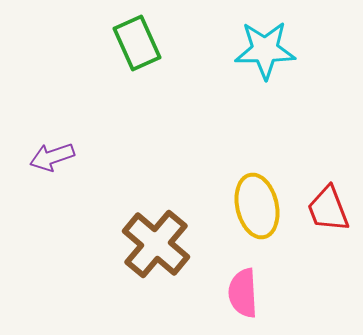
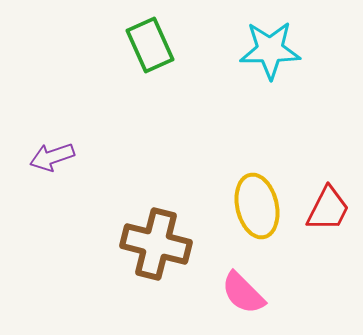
green rectangle: moved 13 px right, 2 px down
cyan star: moved 5 px right
red trapezoid: rotated 132 degrees counterclockwise
brown cross: rotated 26 degrees counterclockwise
pink semicircle: rotated 42 degrees counterclockwise
